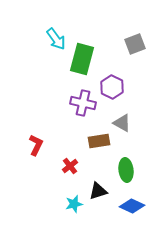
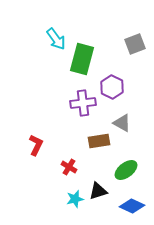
purple cross: rotated 20 degrees counterclockwise
red cross: moved 1 px left, 1 px down; rotated 21 degrees counterclockwise
green ellipse: rotated 60 degrees clockwise
cyan star: moved 1 px right, 5 px up
